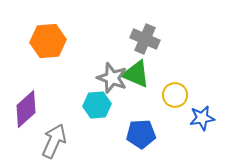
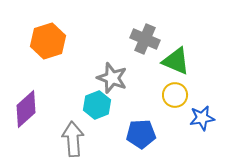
orange hexagon: rotated 12 degrees counterclockwise
green triangle: moved 40 px right, 13 px up
cyan hexagon: rotated 16 degrees counterclockwise
gray arrow: moved 19 px right, 2 px up; rotated 28 degrees counterclockwise
